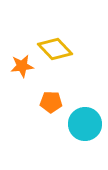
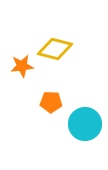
yellow diamond: rotated 32 degrees counterclockwise
